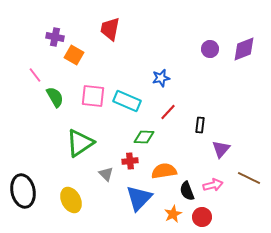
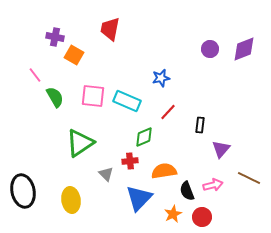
green diamond: rotated 25 degrees counterclockwise
yellow ellipse: rotated 20 degrees clockwise
